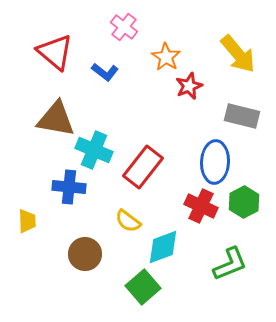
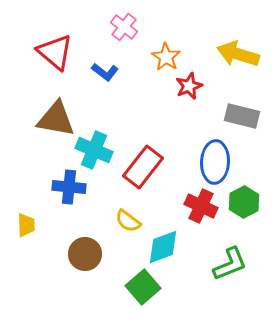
yellow arrow: rotated 147 degrees clockwise
yellow trapezoid: moved 1 px left, 4 px down
